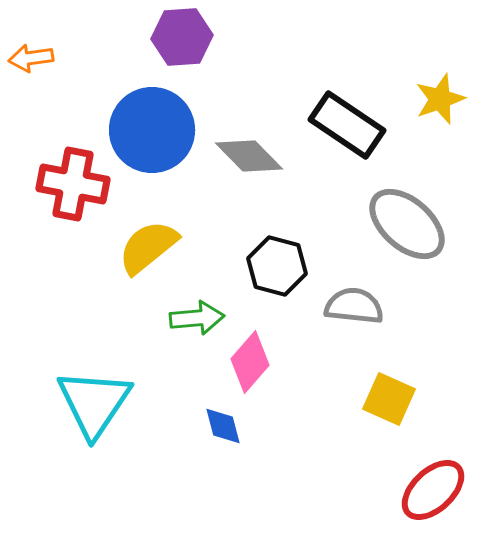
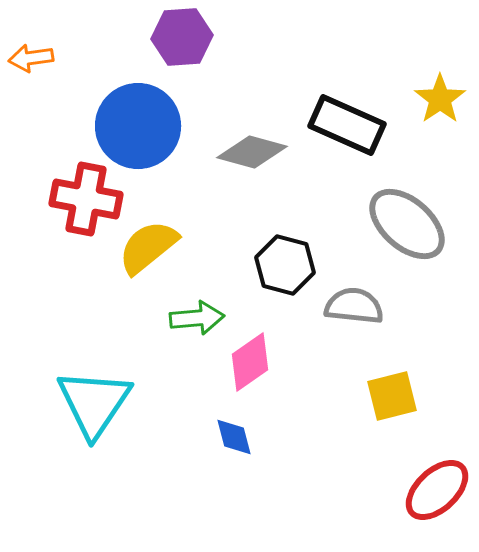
yellow star: rotated 15 degrees counterclockwise
black rectangle: rotated 10 degrees counterclockwise
blue circle: moved 14 px left, 4 px up
gray diamond: moved 3 px right, 4 px up; rotated 30 degrees counterclockwise
red cross: moved 13 px right, 15 px down
black hexagon: moved 8 px right, 1 px up
pink diamond: rotated 14 degrees clockwise
yellow square: moved 3 px right, 3 px up; rotated 38 degrees counterclockwise
blue diamond: moved 11 px right, 11 px down
red ellipse: moved 4 px right
